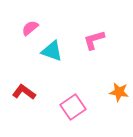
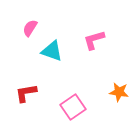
pink semicircle: rotated 18 degrees counterclockwise
red L-shape: moved 2 px right, 1 px down; rotated 45 degrees counterclockwise
